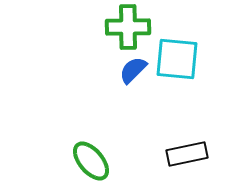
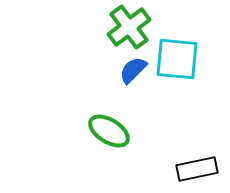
green cross: moved 1 px right; rotated 36 degrees counterclockwise
black rectangle: moved 10 px right, 15 px down
green ellipse: moved 18 px right, 30 px up; rotated 18 degrees counterclockwise
